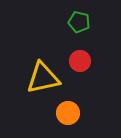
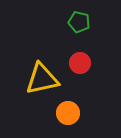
red circle: moved 2 px down
yellow triangle: moved 1 px left, 1 px down
